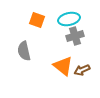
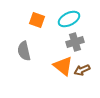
cyan ellipse: rotated 15 degrees counterclockwise
gray cross: moved 6 px down
